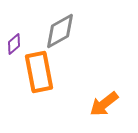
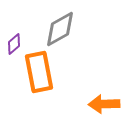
gray diamond: moved 2 px up
orange arrow: rotated 36 degrees clockwise
